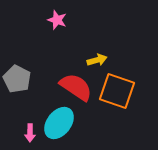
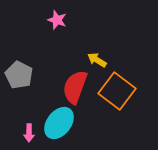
yellow arrow: rotated 132 degrees counterclockwise
gray pentagon: moved 2 px right, 4 px up
red semicircle: moved 1 px left; rotated 104 degrees counterclockwise
orange square: rotated 18 degrees clockwise
pink arrow: moved 1 px left
